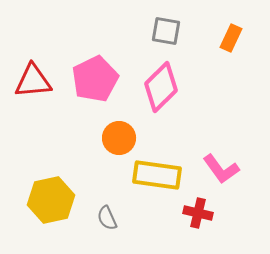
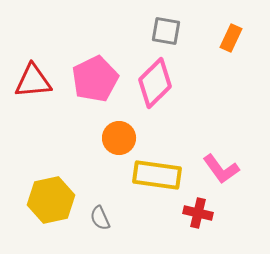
pink diamond: moved 6 px left, 4 px up
gray semicircle: moved 7 px left
